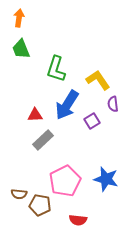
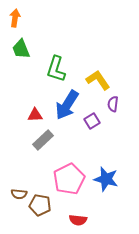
orange arrow: moved 4 px left
purple semicircle: rotated 14 degrees clockwise
pink pentagon: moved 4 px right, 2 px up
